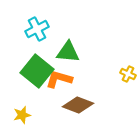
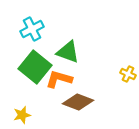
cyan cross: moved 5 px left
green triangle: rotated 15 degrees clockwise
green square: moved 2 px left, 4 px up
brown diamond: moved 3 px up
